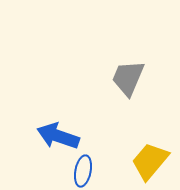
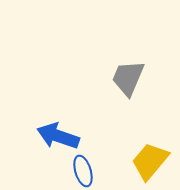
blue ellipse: rotated 28 degrees counterclockwise
